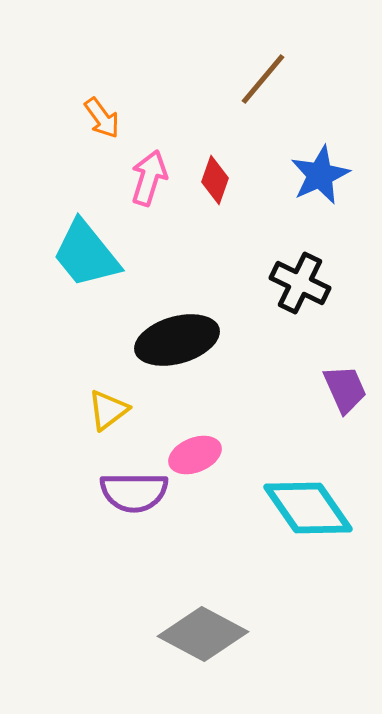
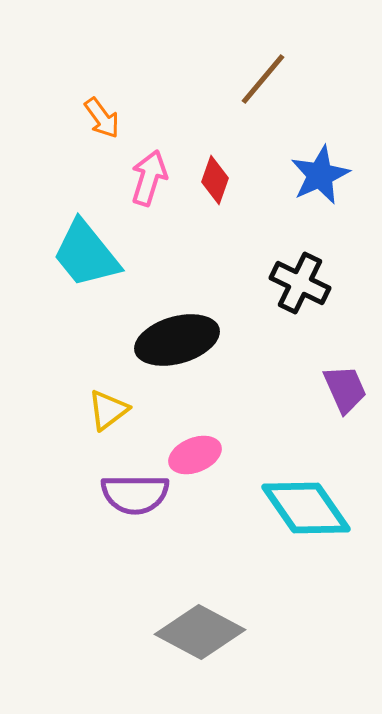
purple semicircle: moved 1 px right, 2 px down
cyan diamond: moved 2 px left
gray diamond: moved 3 px left, 2 px up
